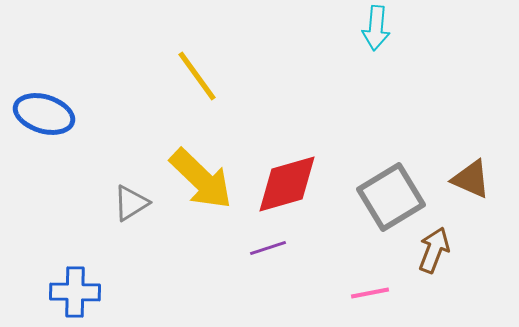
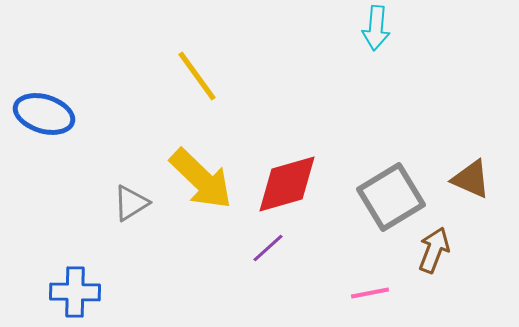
purple line: rotated 24 degrees counterclockwise
